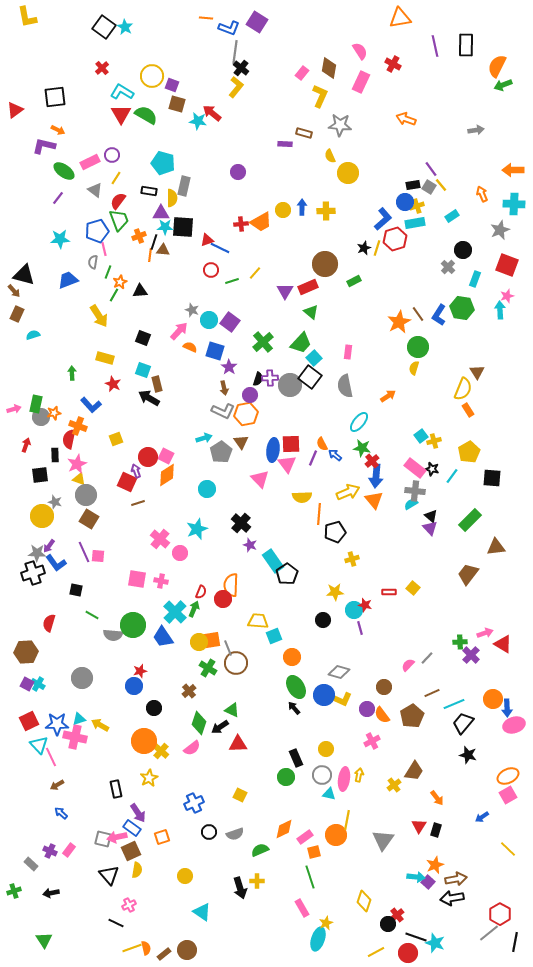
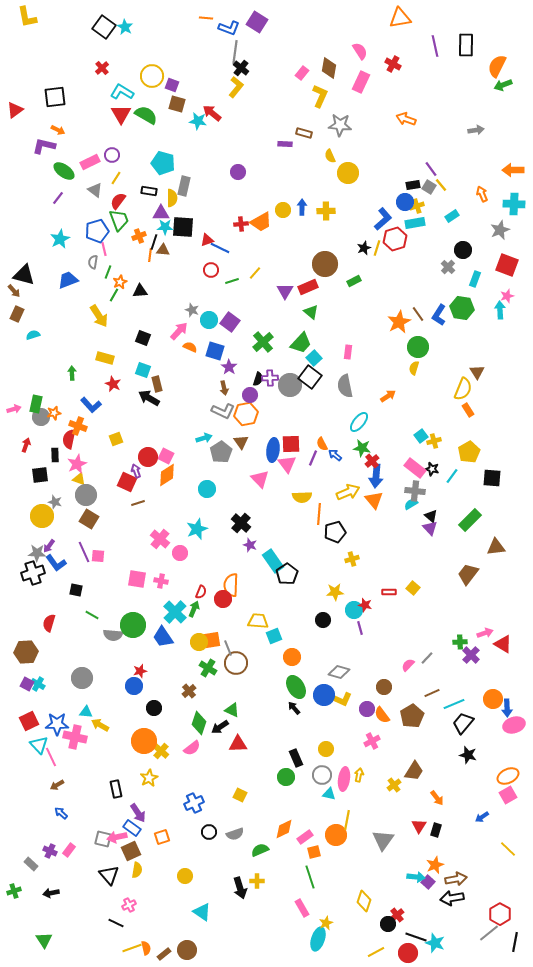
cyan star at (60, 239): rotated 24 degrees counterclockwise
cyan triangle at (79, 719): moved 7 px right, 7 px up; rotated 24 degrees clockwise
